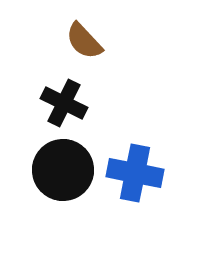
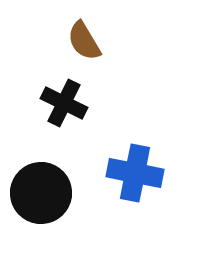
brown semicircle: rotated 12 degrees clockwise
black circle: moved 22 px left, 23 px down
